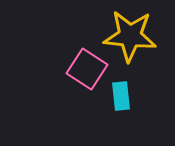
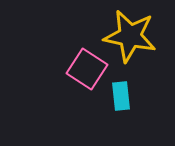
yellow star: rotated 6 degrees clockwise
